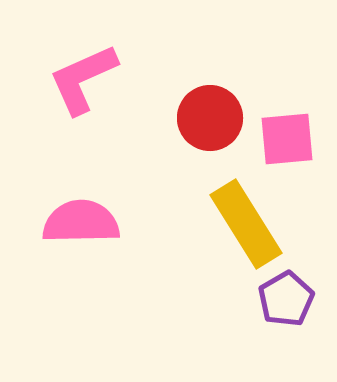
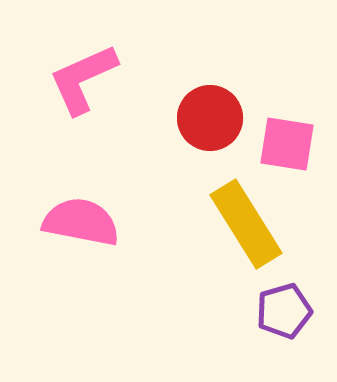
pink square: moved 5 px down; rotated 14 degrees clockwise
pink semicircle: rotated 12 degrees clockwise
purple pentagon: moved 2 px left, 12 px down; rotated 14 degrees clockwise
